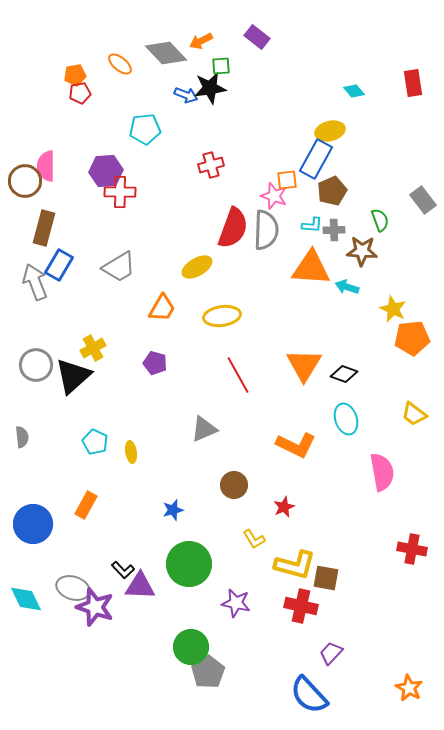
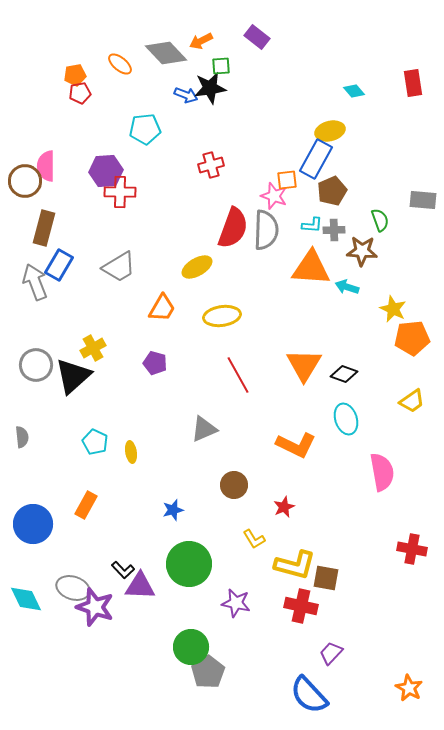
gray rectangle at (423, 200): rotated 48 degrees counterclockwise
yellow trapezoid at (414, 414): moved 2 px left, 13 px up; rotated 72 degrees counterclockwise
